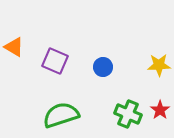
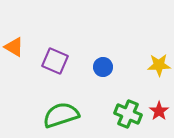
red star: moved 1 px left, 1 px down
